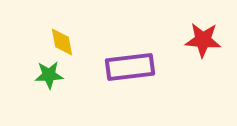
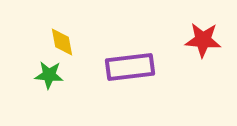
green star: rotated 8 degrees clockwise
